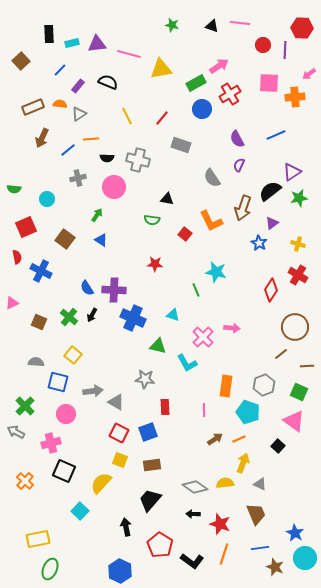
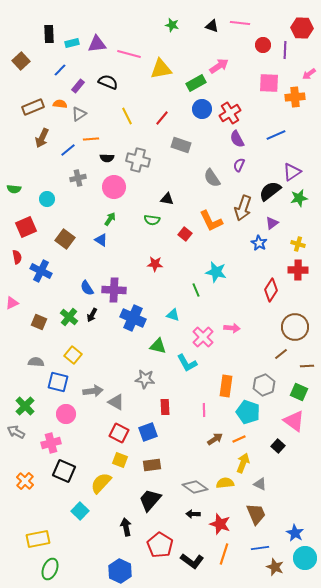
red cross at (230, 94): moved 19 px down
green arrow at (97, 215): moved 13 px right, 4 px down
red cross at (298, 275): moved 5 px up; rotated 30 degrees counterclockwise
